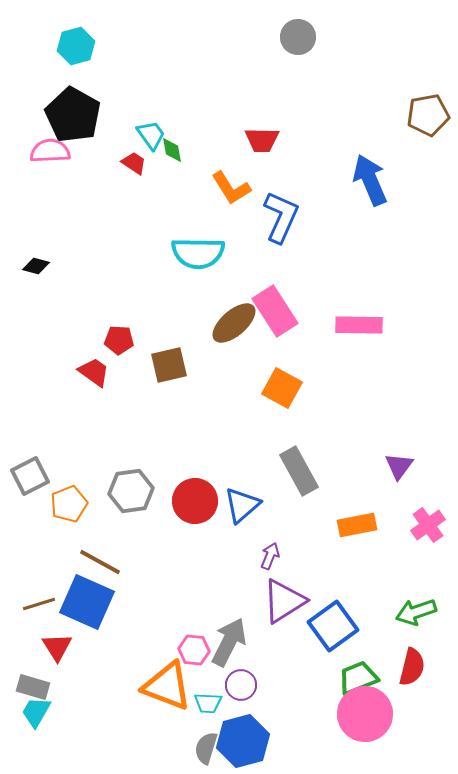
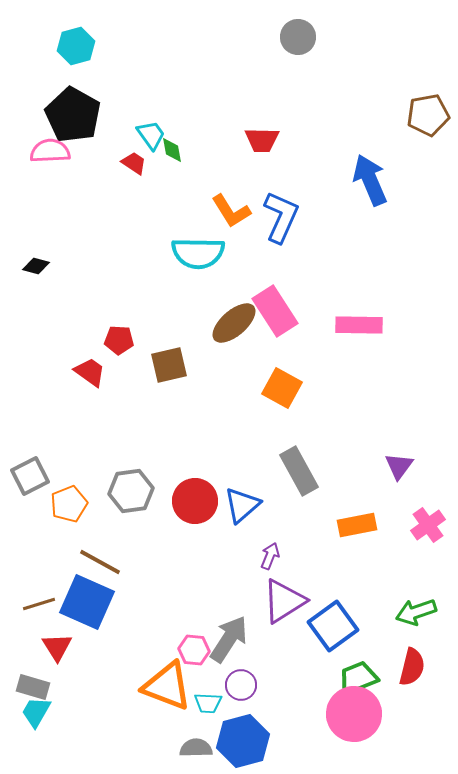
orange L-shape at (231, 188): moved 23 px down
red trapezoid at (94, 372): moved 4 px left
gray arrow at (229, 642): moved 3 px up; rotated 6 degrees clockwise
pink circle at (365, 714): moved 11 px left
gray semicircle at (206, 748): moved 10 px left; rotated 72 degrees clockwise
